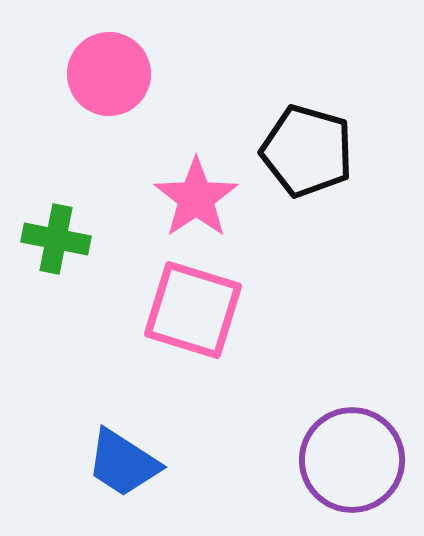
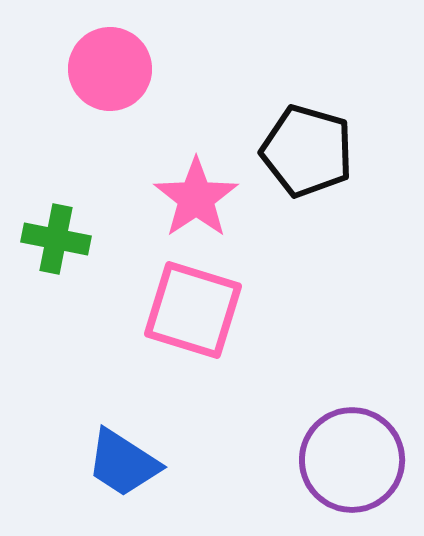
pink circle: moved 1 px right, 5 px up
